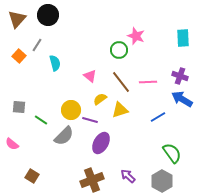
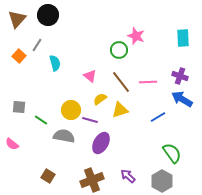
gray semicircle: rotated 125 degrees counterclockwise
brown square: moved 16 px right
